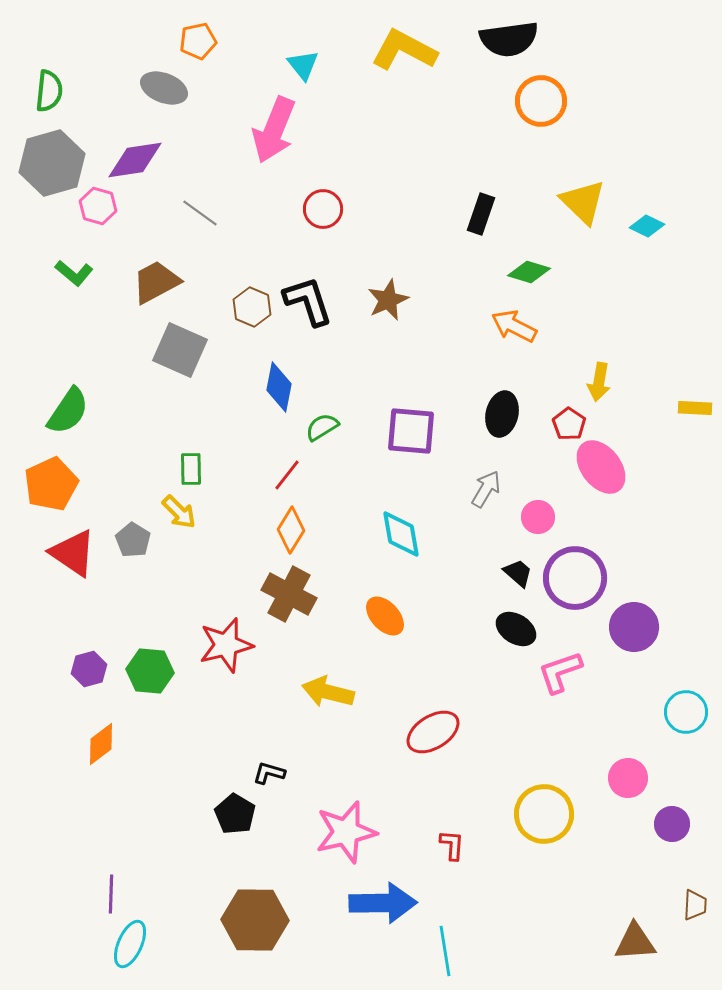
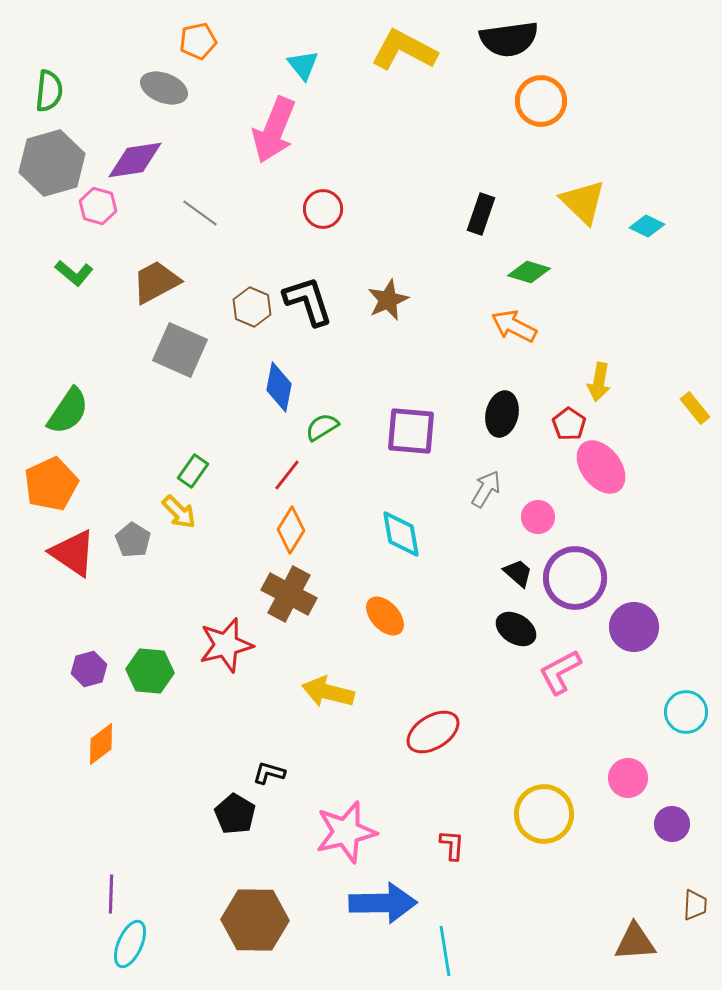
yellow rectangle at (695, 408): rotated 48 degrees clockwise
green rectangle at (191, 469): moved 2 px right, 2 px down; rotated 36 degrees clockwise
pink L-shape at (560, 672): rotated 9 degrees counterclockwise
